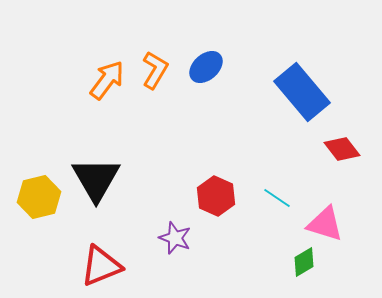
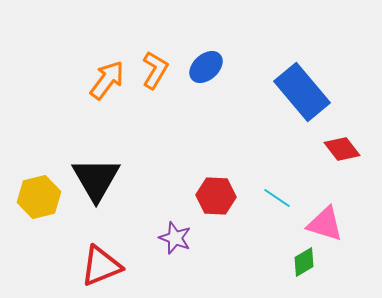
red hexagon: rotated 21 degrees counterclockwise
